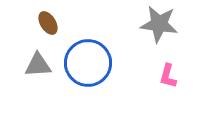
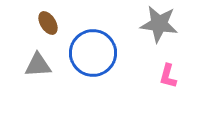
blue circle: moved 5 px right, 10 px up
